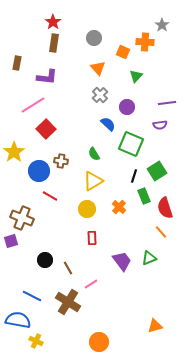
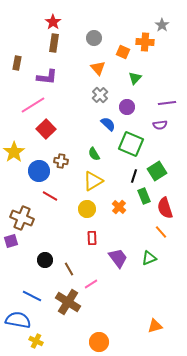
green triangle at (136, 76): moved 1 px left, 2 px down
purple trapezoid at (122, 261): moved 4 px left, 3 px up
brown line at (68, 268): moved 1 px right, 1 px down
